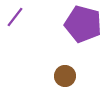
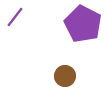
purple pentagon: rotated 12 degrees clockwise
